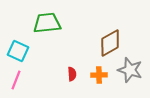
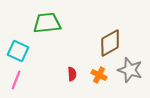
orange cross: rotated 28 degrees clockwise
